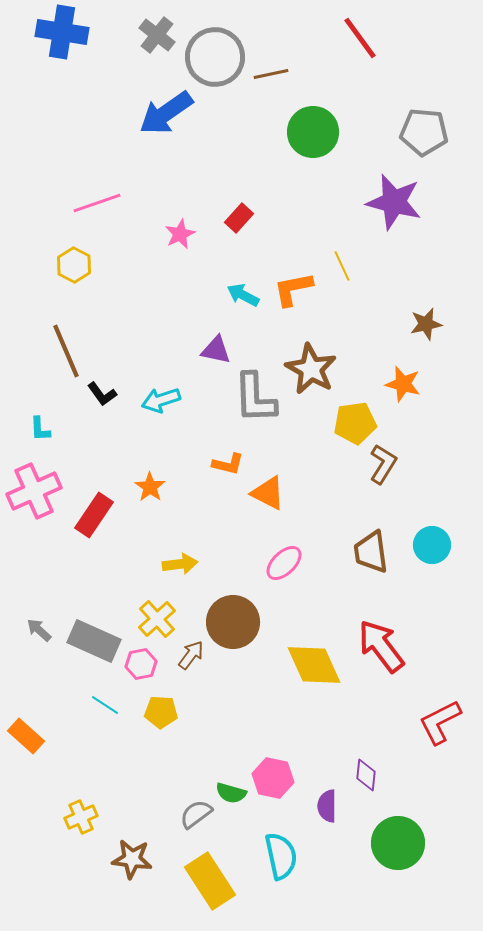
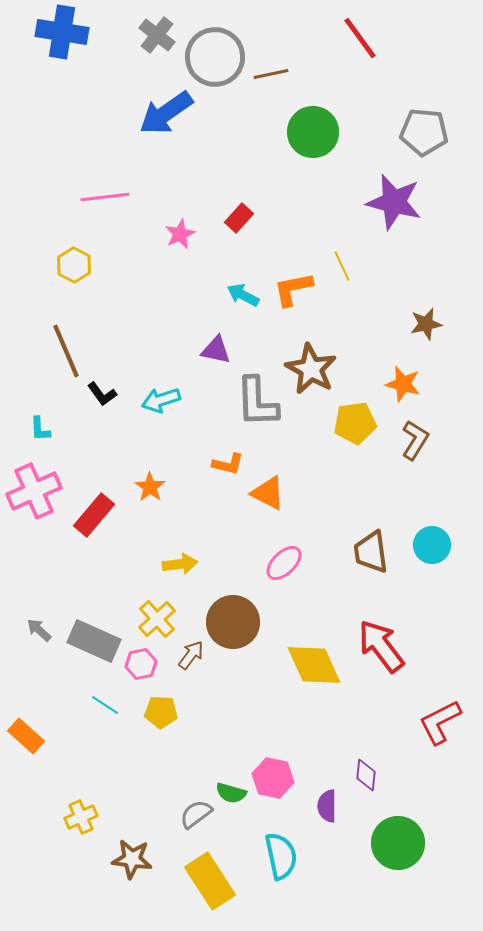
pink line at (97, 203): moved 8 px right, 6 px up; rotated 12 degrees clockwise
gray L-shape at (255, 398): moved 2 px right, 4 px down
brown L-shape at (383, 464): moved 32 px right, 24 px up
red rectangle at (94, 515): rotated 6 degrees clockwise
